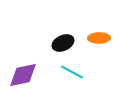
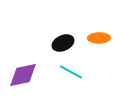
cyan line: moved 1 px left
